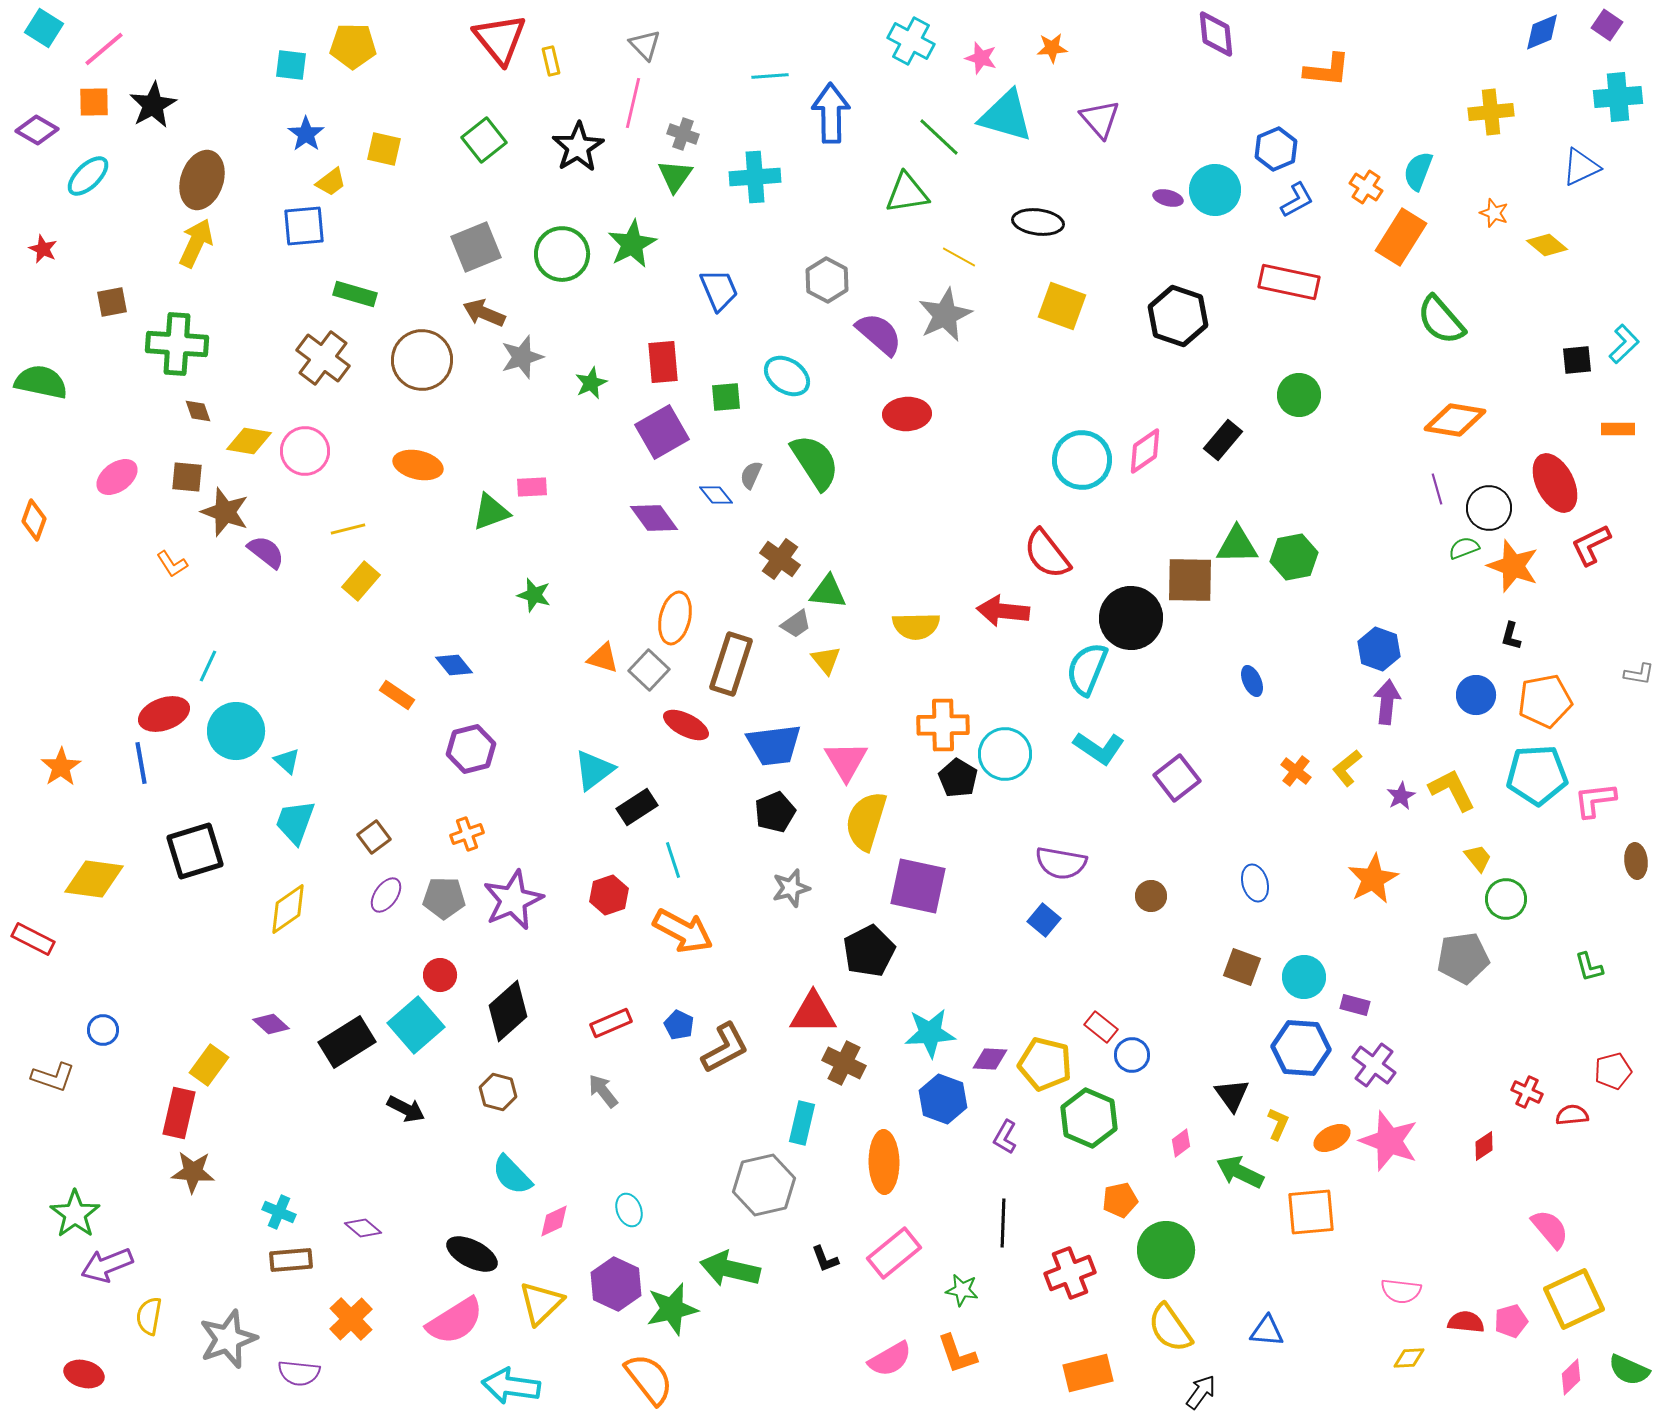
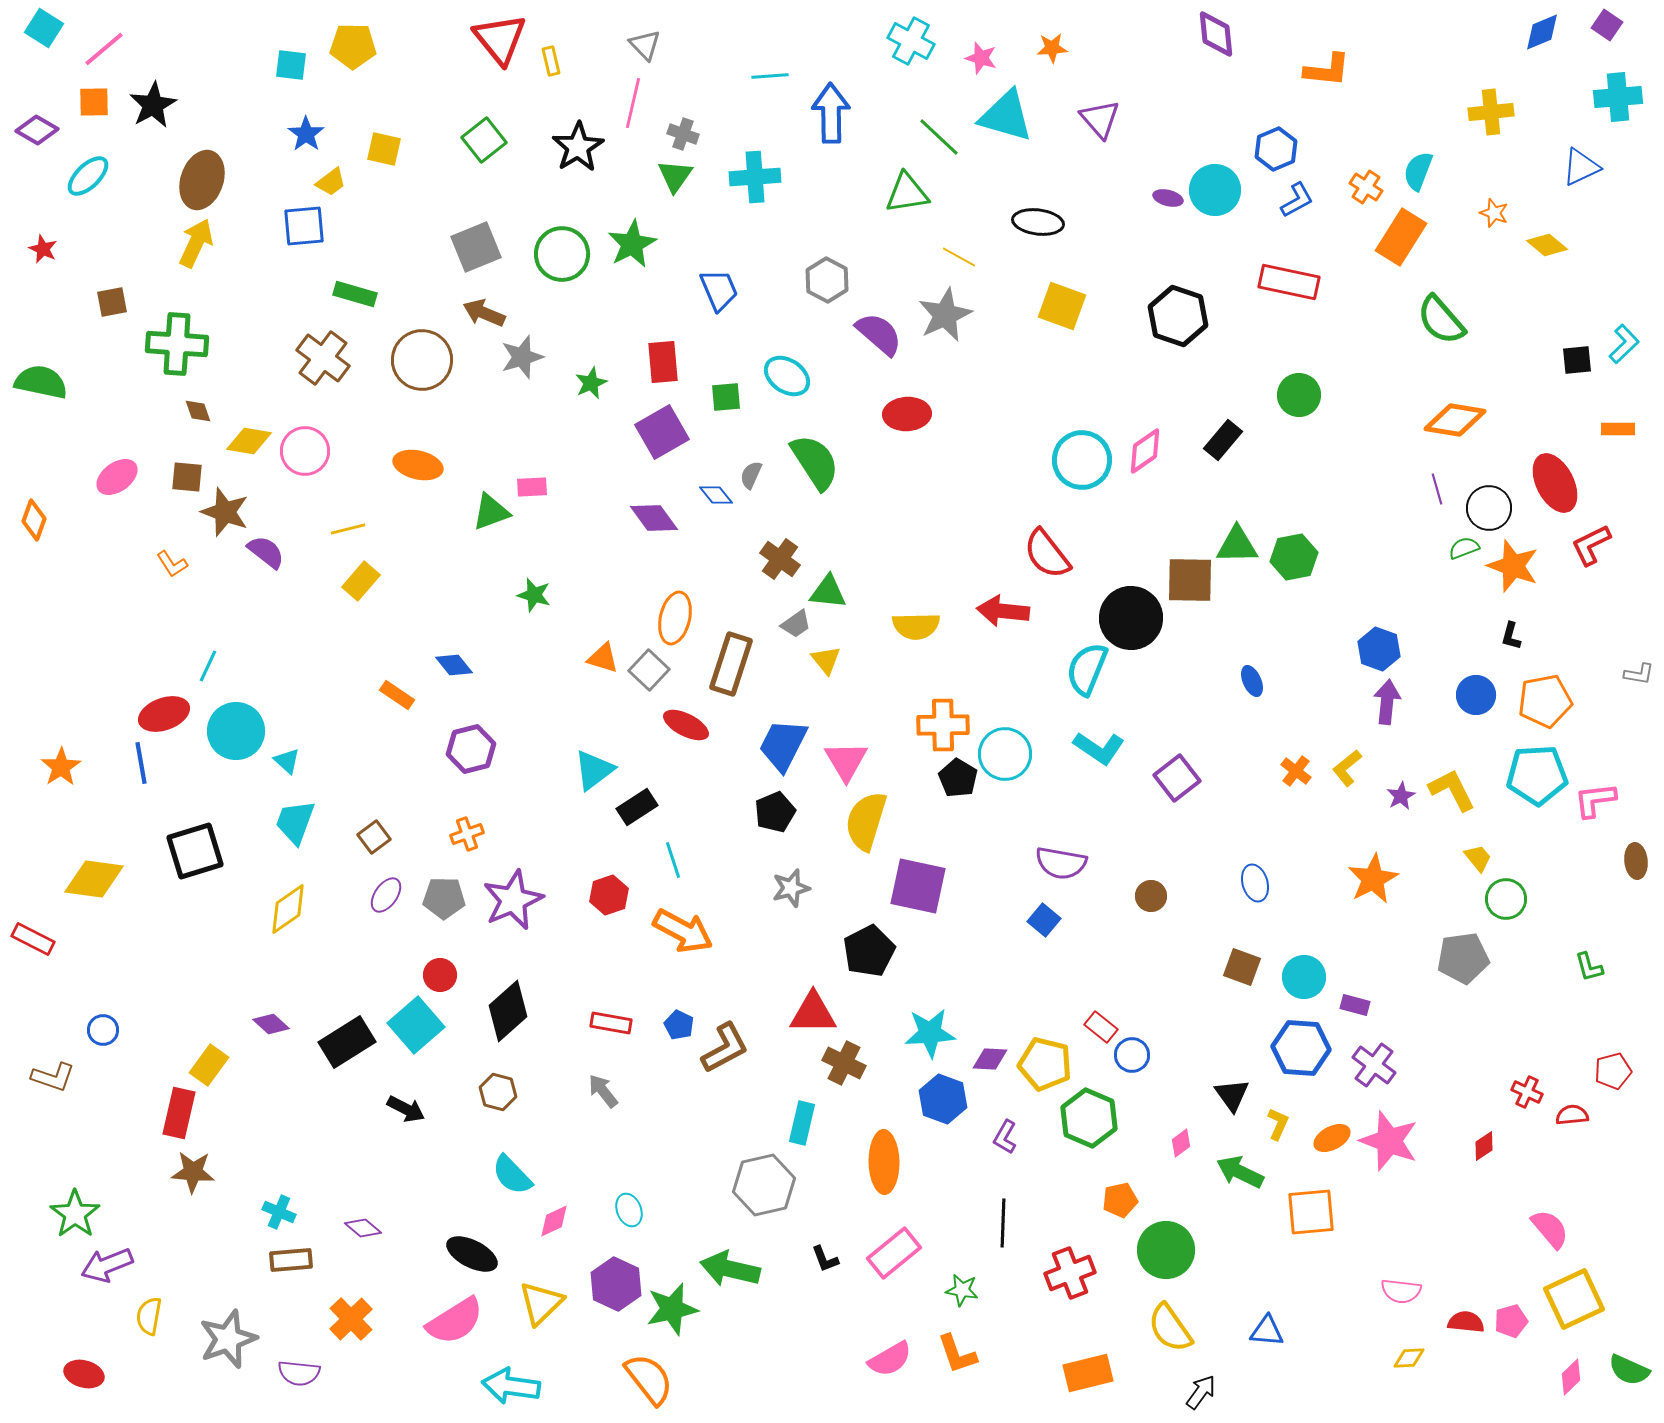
blue trapezoid at (774, 745): moved 9 px right; rotated 124 degrees clockwise
red rectangle at (611, 1023): rotated 33 degrees clockwise
